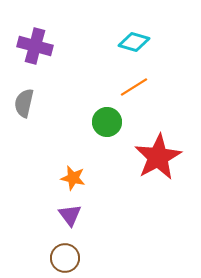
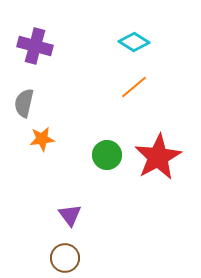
cyan diamond: rotated 16 degrees clockwise
orange line: rotated 8 degrees counterclockwise
green circle: moved 33 px down
orange star: moved 31 px left, 39 px up; rotated 20 degrees counterclockwise
